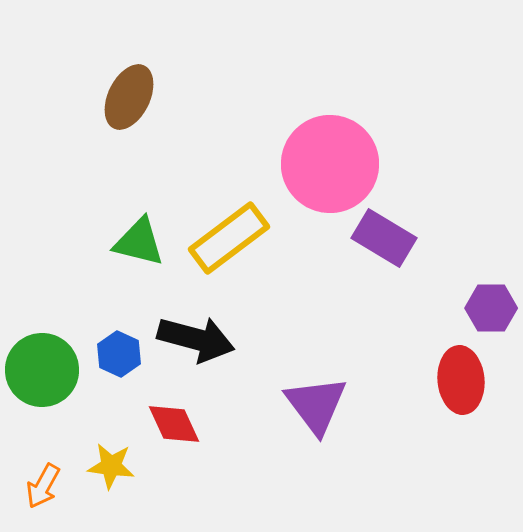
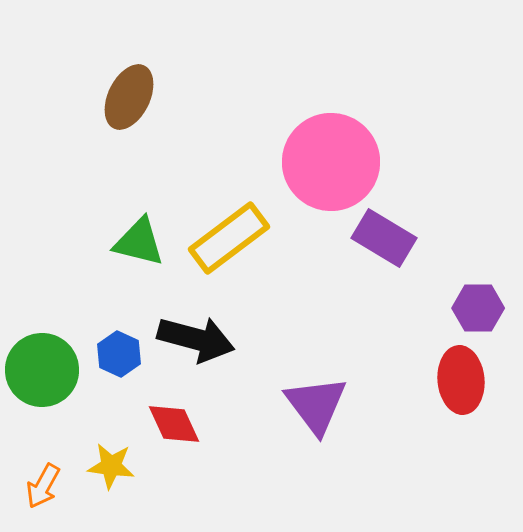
pink circle: moved 1 px right, 2 px up
purple hexagon: moved 13 px left
